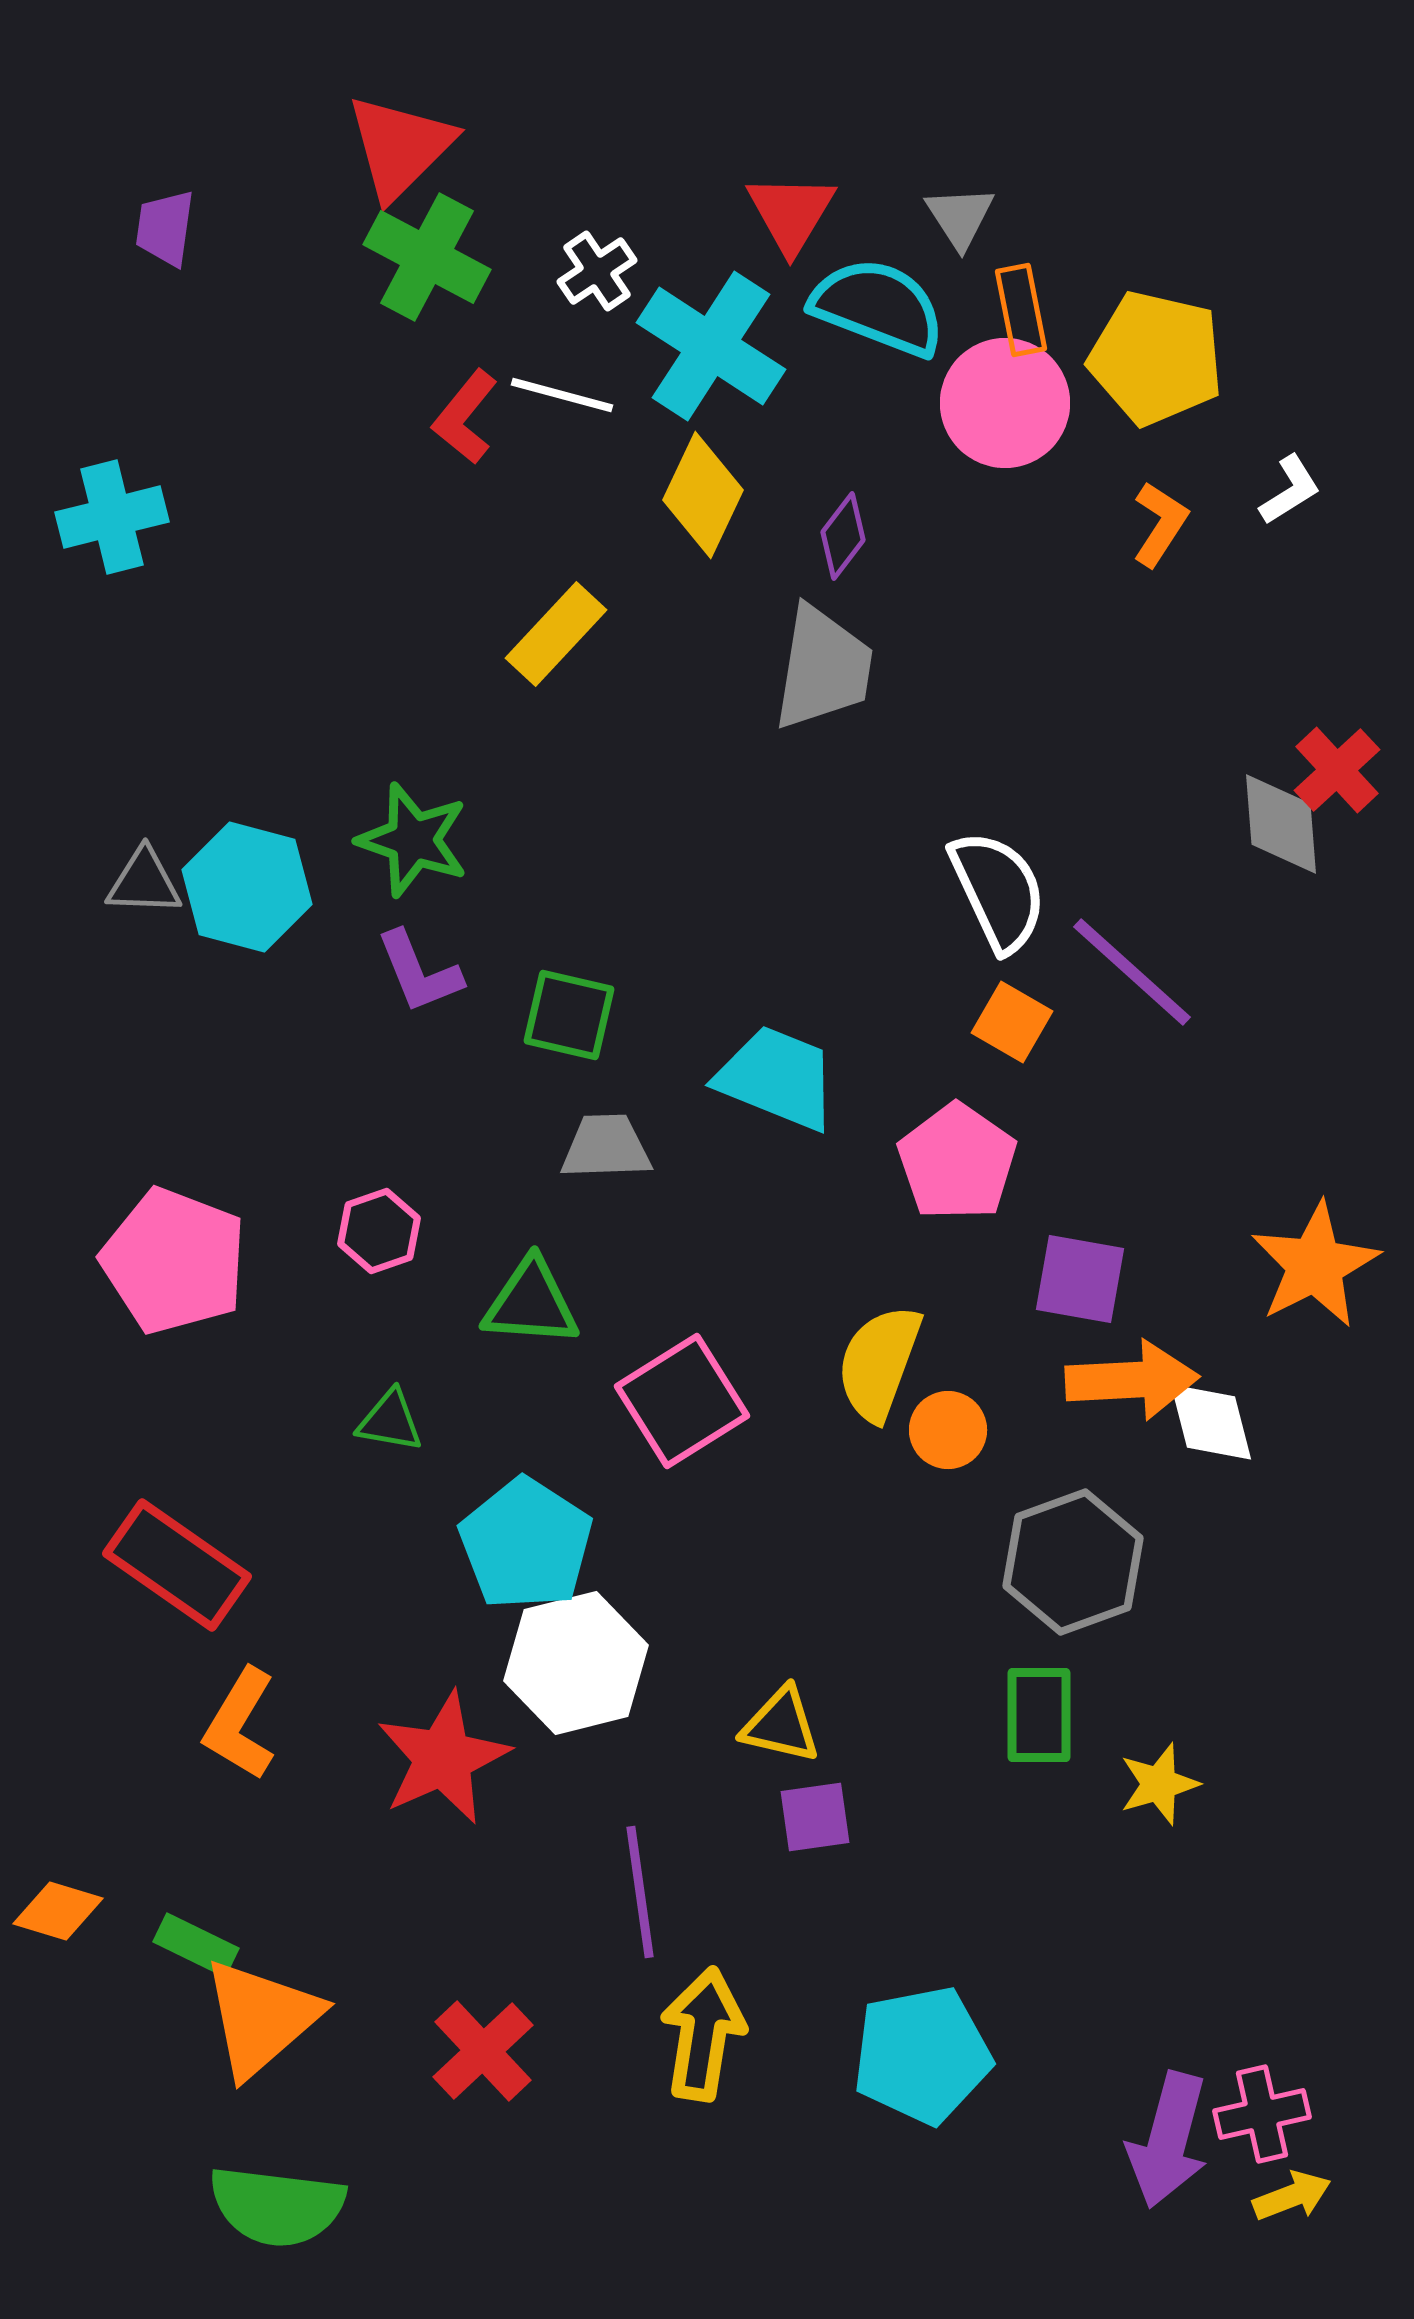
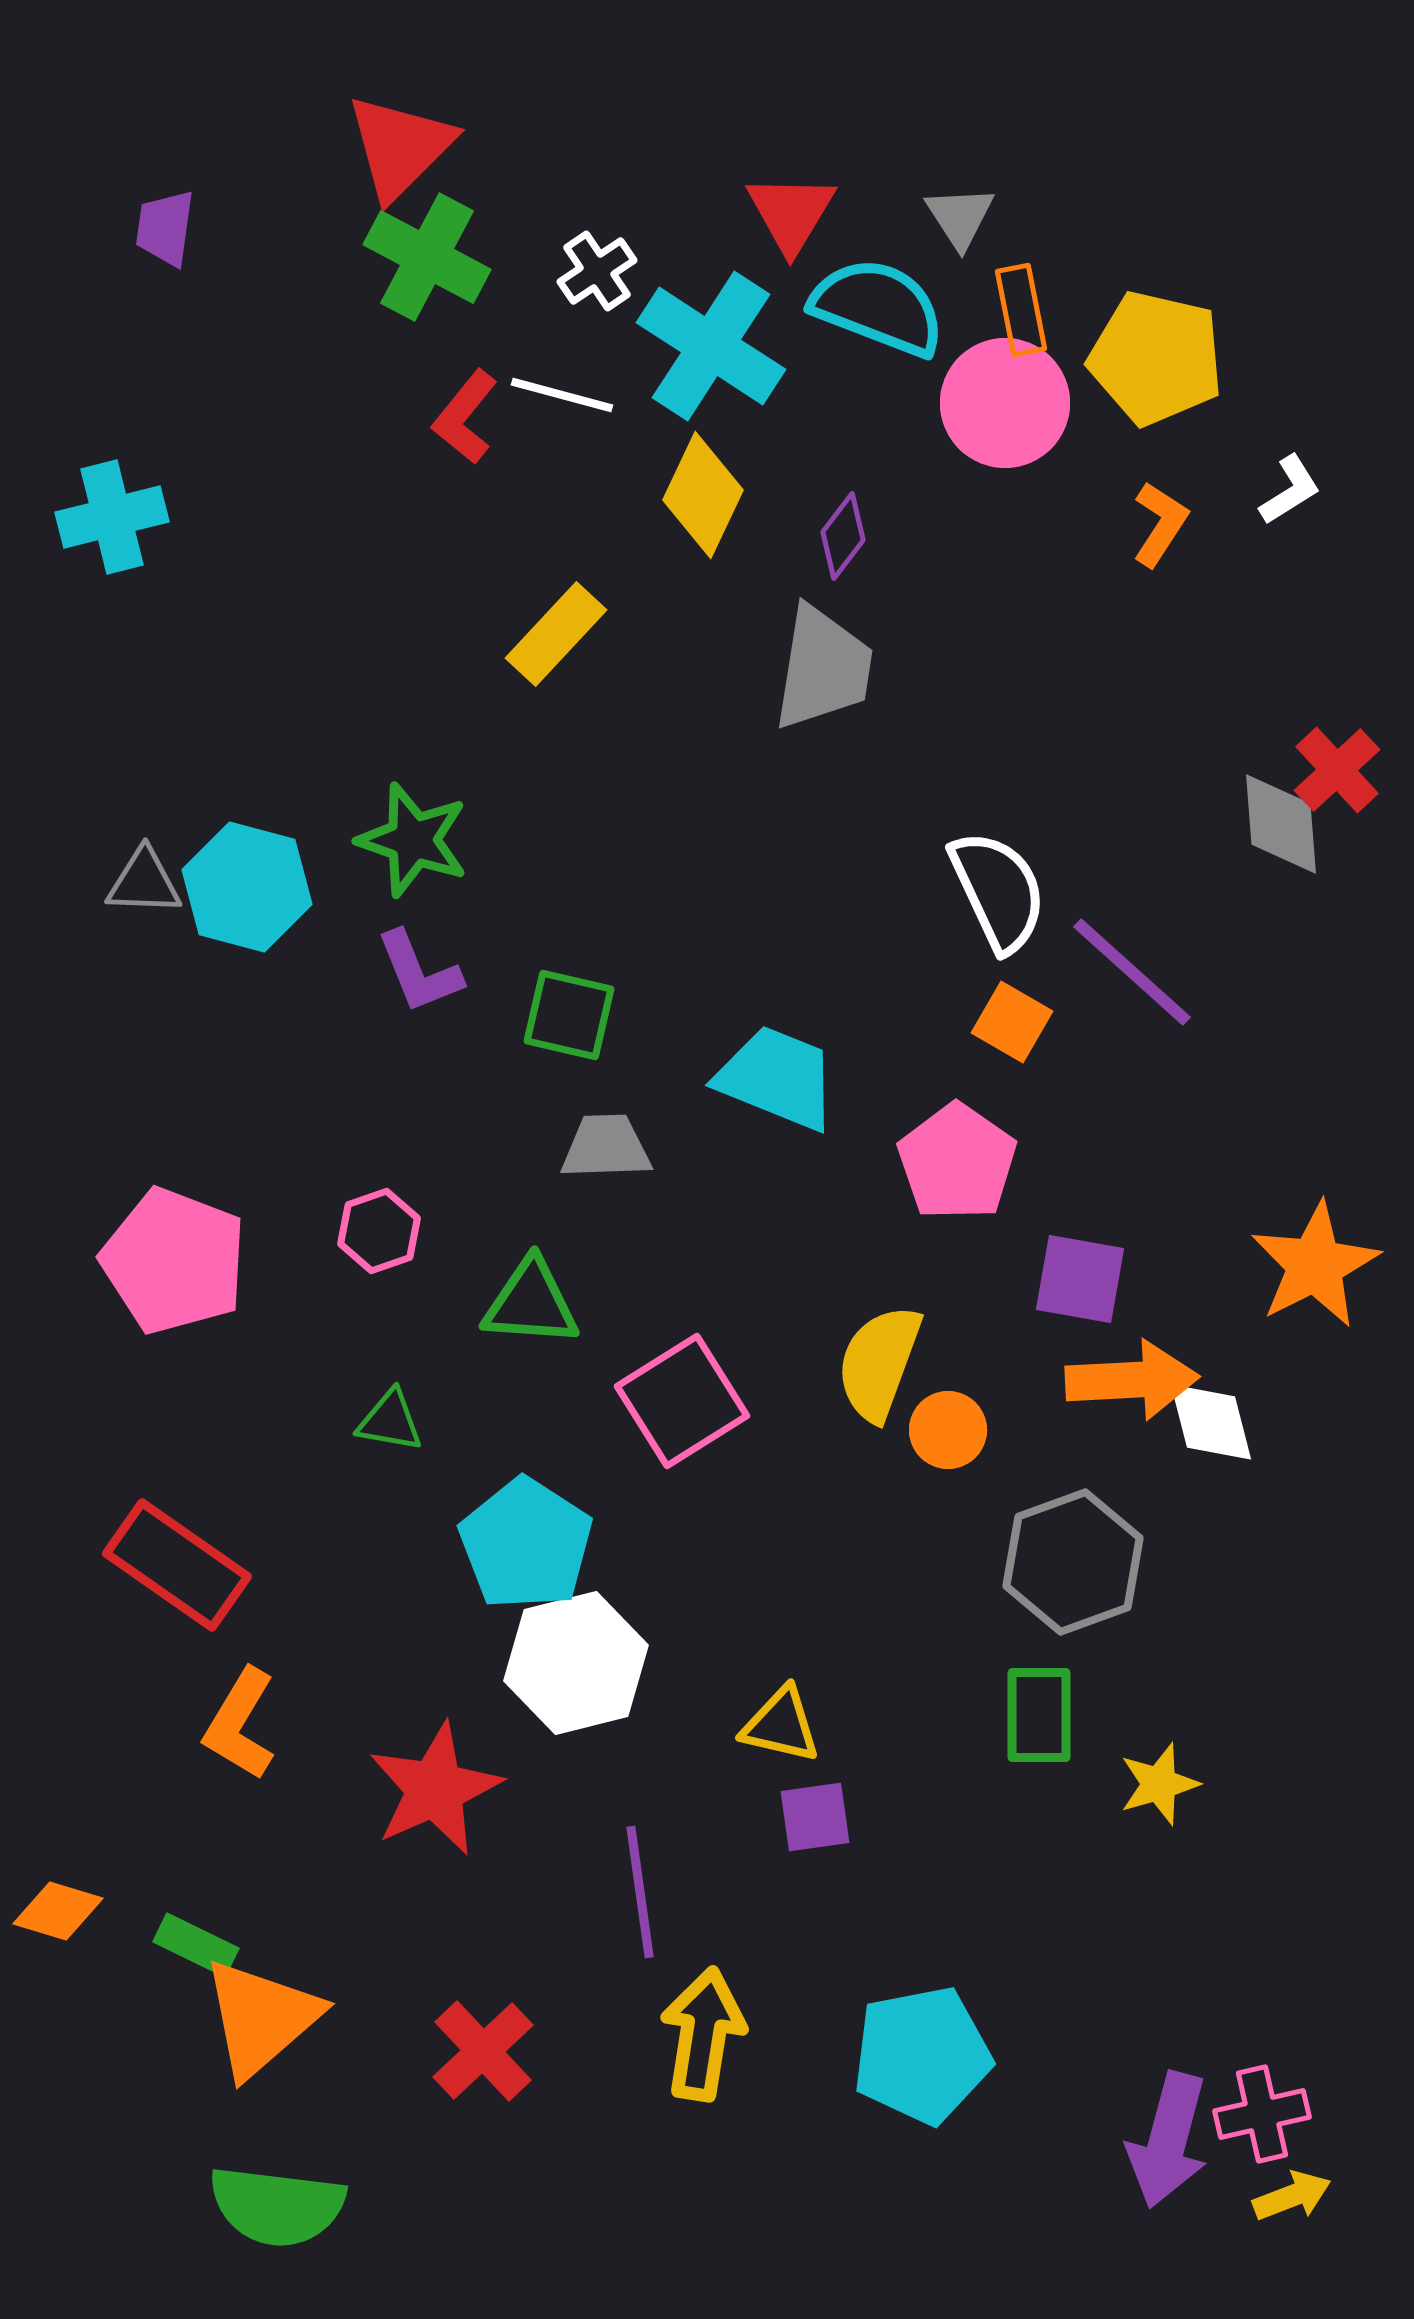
red star at (443, 1758): moved 8 px left, 31 px down
